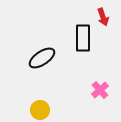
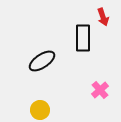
black ellipse: moved 3 px down
